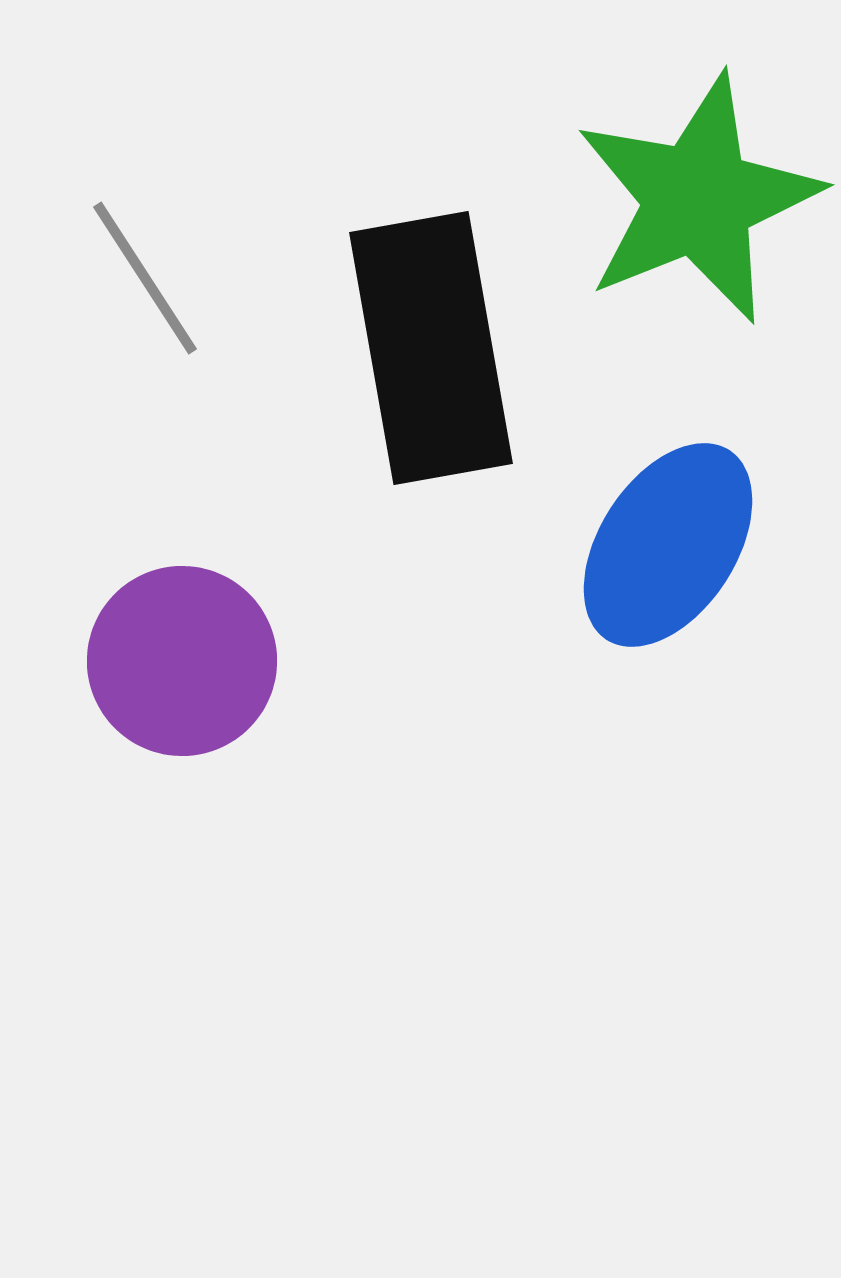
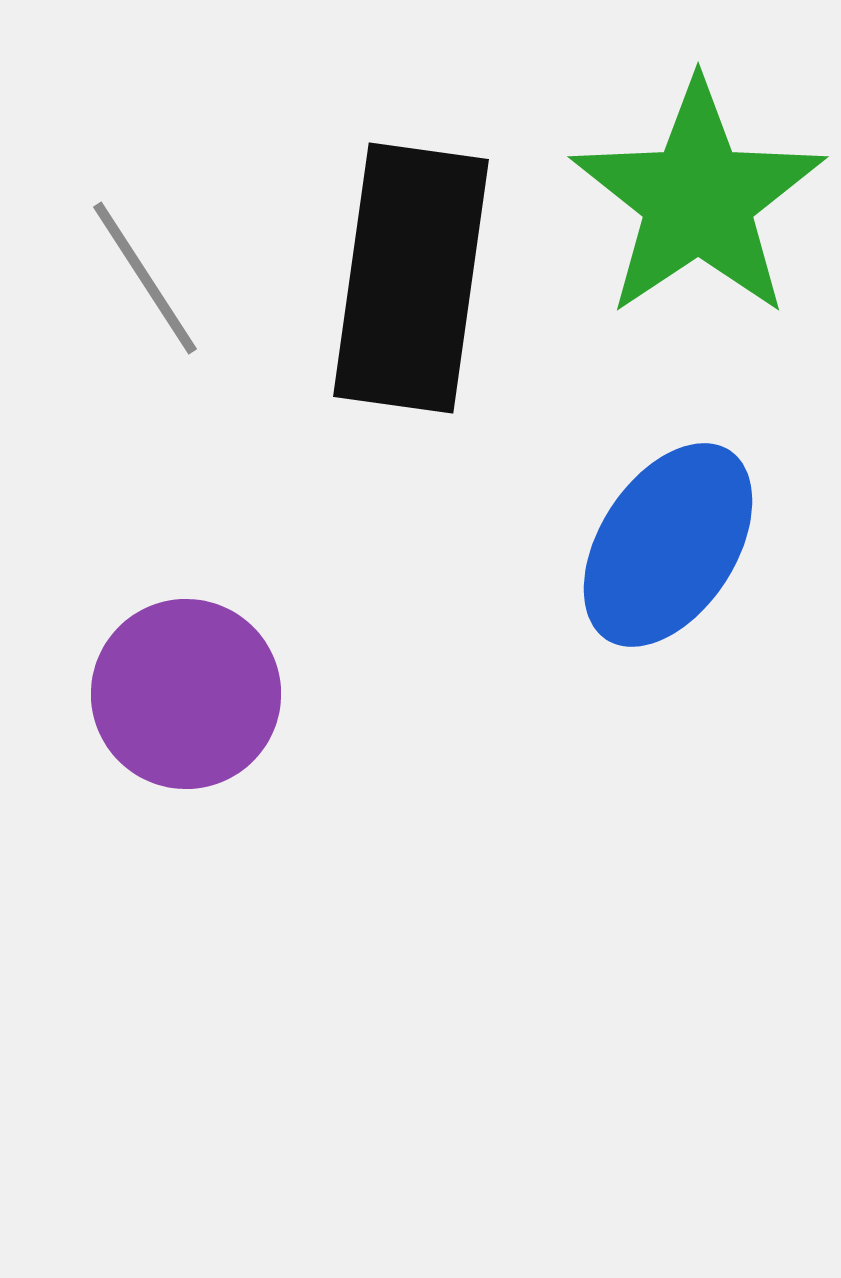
green star: rotated 12 degrees counterclockwise
black rectangle: moved 20 px left, 70 px up; rotated 18 degrees clockwise
purple circle: moved 4 px right, 33 px down
